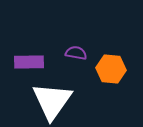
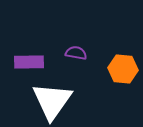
orange hexagon: moved 12 px right
